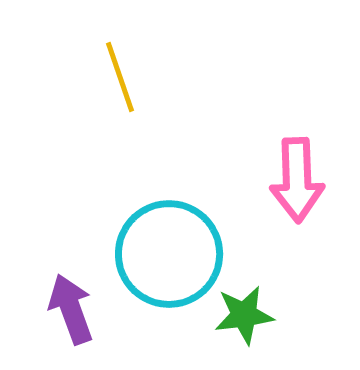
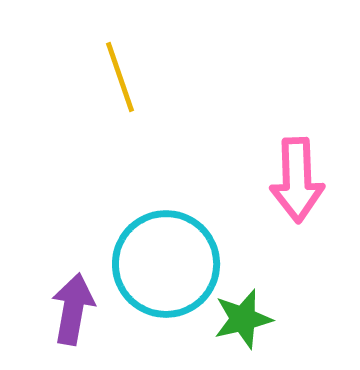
cyan circle: moved 3 px left, 10 px down
purple arrow: moved 2 px right; rotated 30 degrees clockwise
green star: moved 1 px left, 4 px down; rotated 6 degrees counterclockwise
